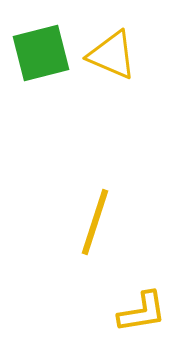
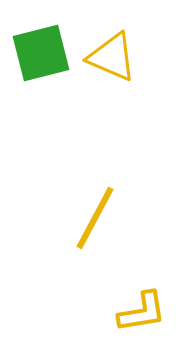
yellow triangle: moved 2 px down
yellow line: moved 4 px up; rotated 10 degrees clockwise
